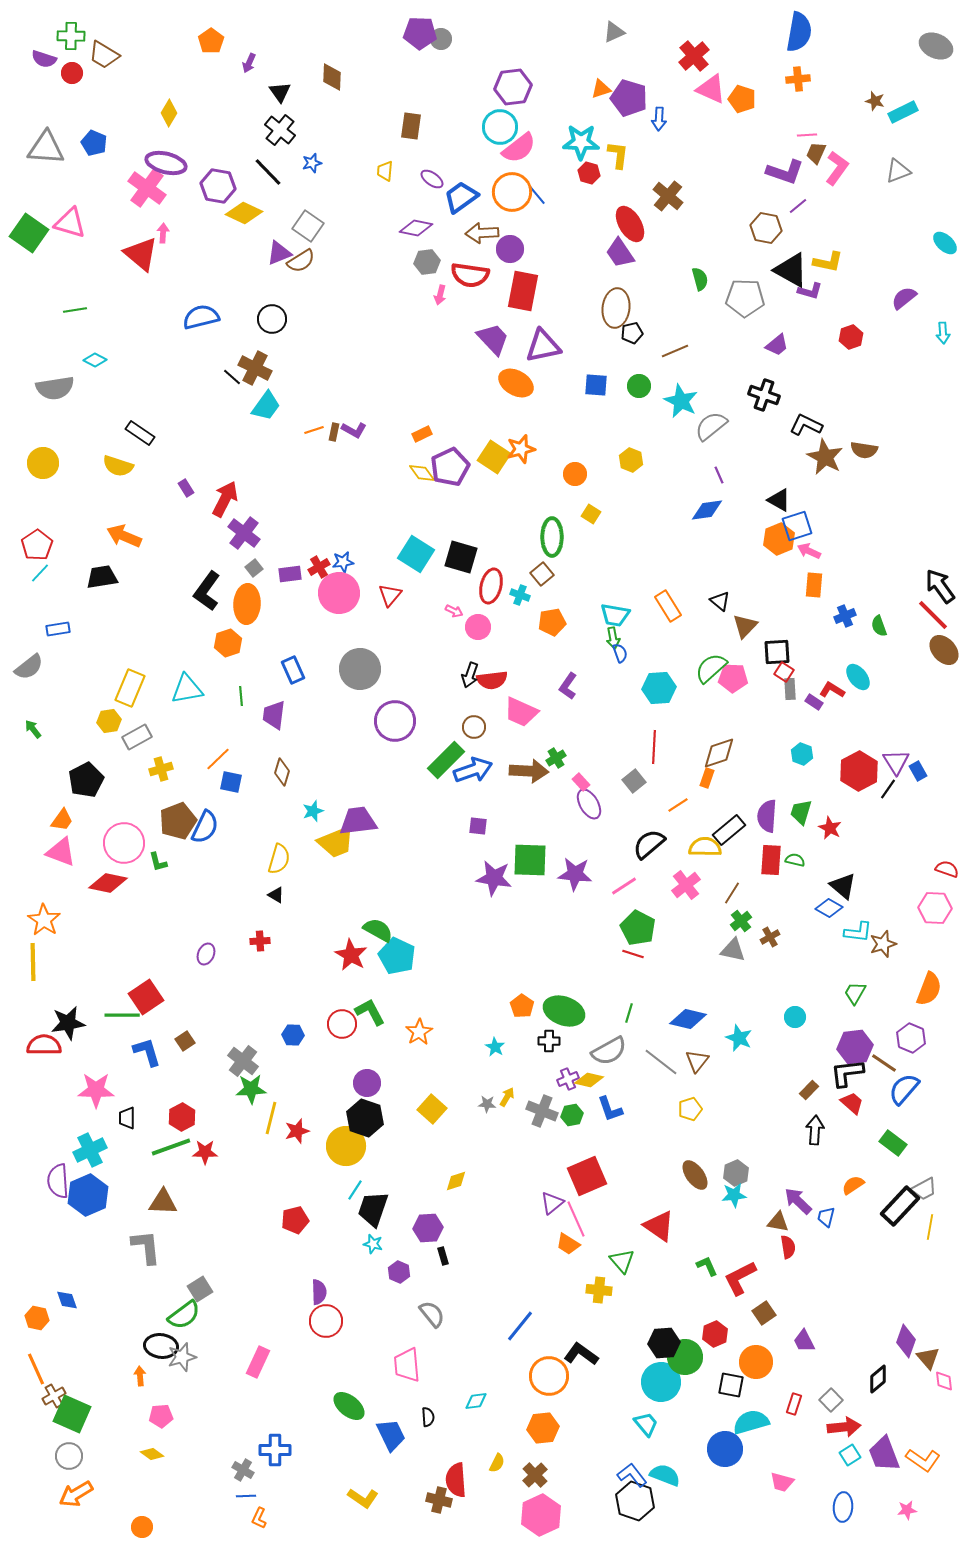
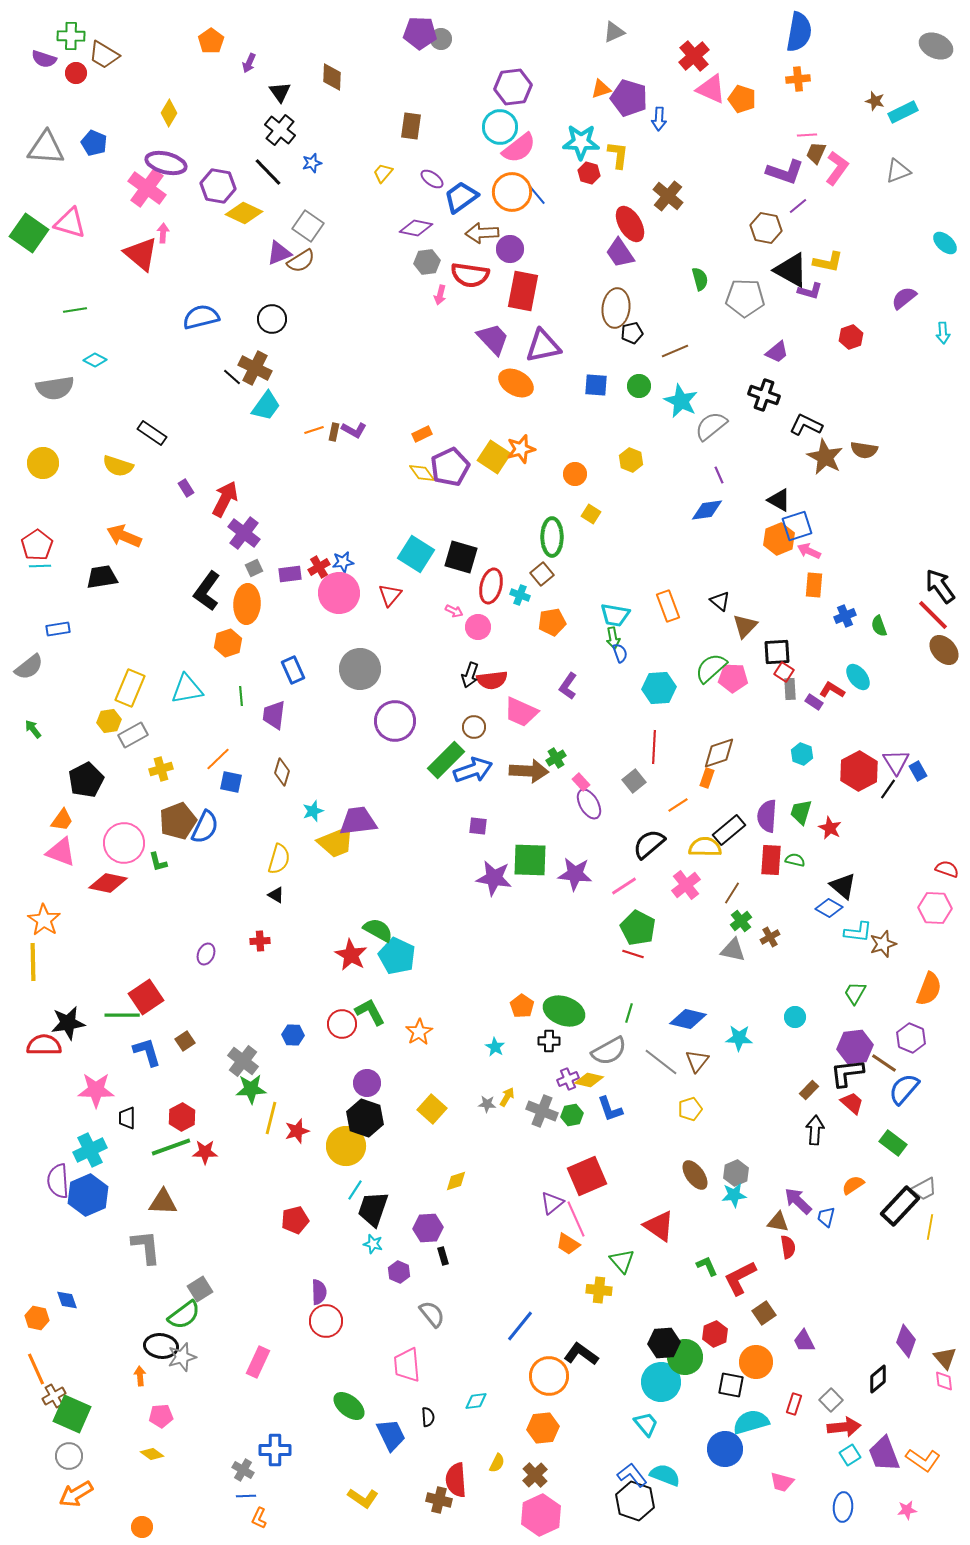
red circle at (72, 73): moved 4 px right
yellow trapezoid at (385, 171): moved 2 px left, 2 px down; rotated 35 degrees clockwise
purple trapezoid at (777, 345): moved 7 px down
black rectangle at (140, 433): moved 12 px right
gray square at (254, 568): rotated 12 degrees clockwise
cyan line at (40, 573): moved 7 px up; rotated 45 degrees clockwise
orange rectangle at (668, 606): rotated 12 degrees clockwise
gray rectangle at (137, 737): moved 4 px left, 2 px up
cyan star at (739, 1038): rotated 20 degrees counterclockwise
brown triangle at (928, 1358): moved 17 px right
